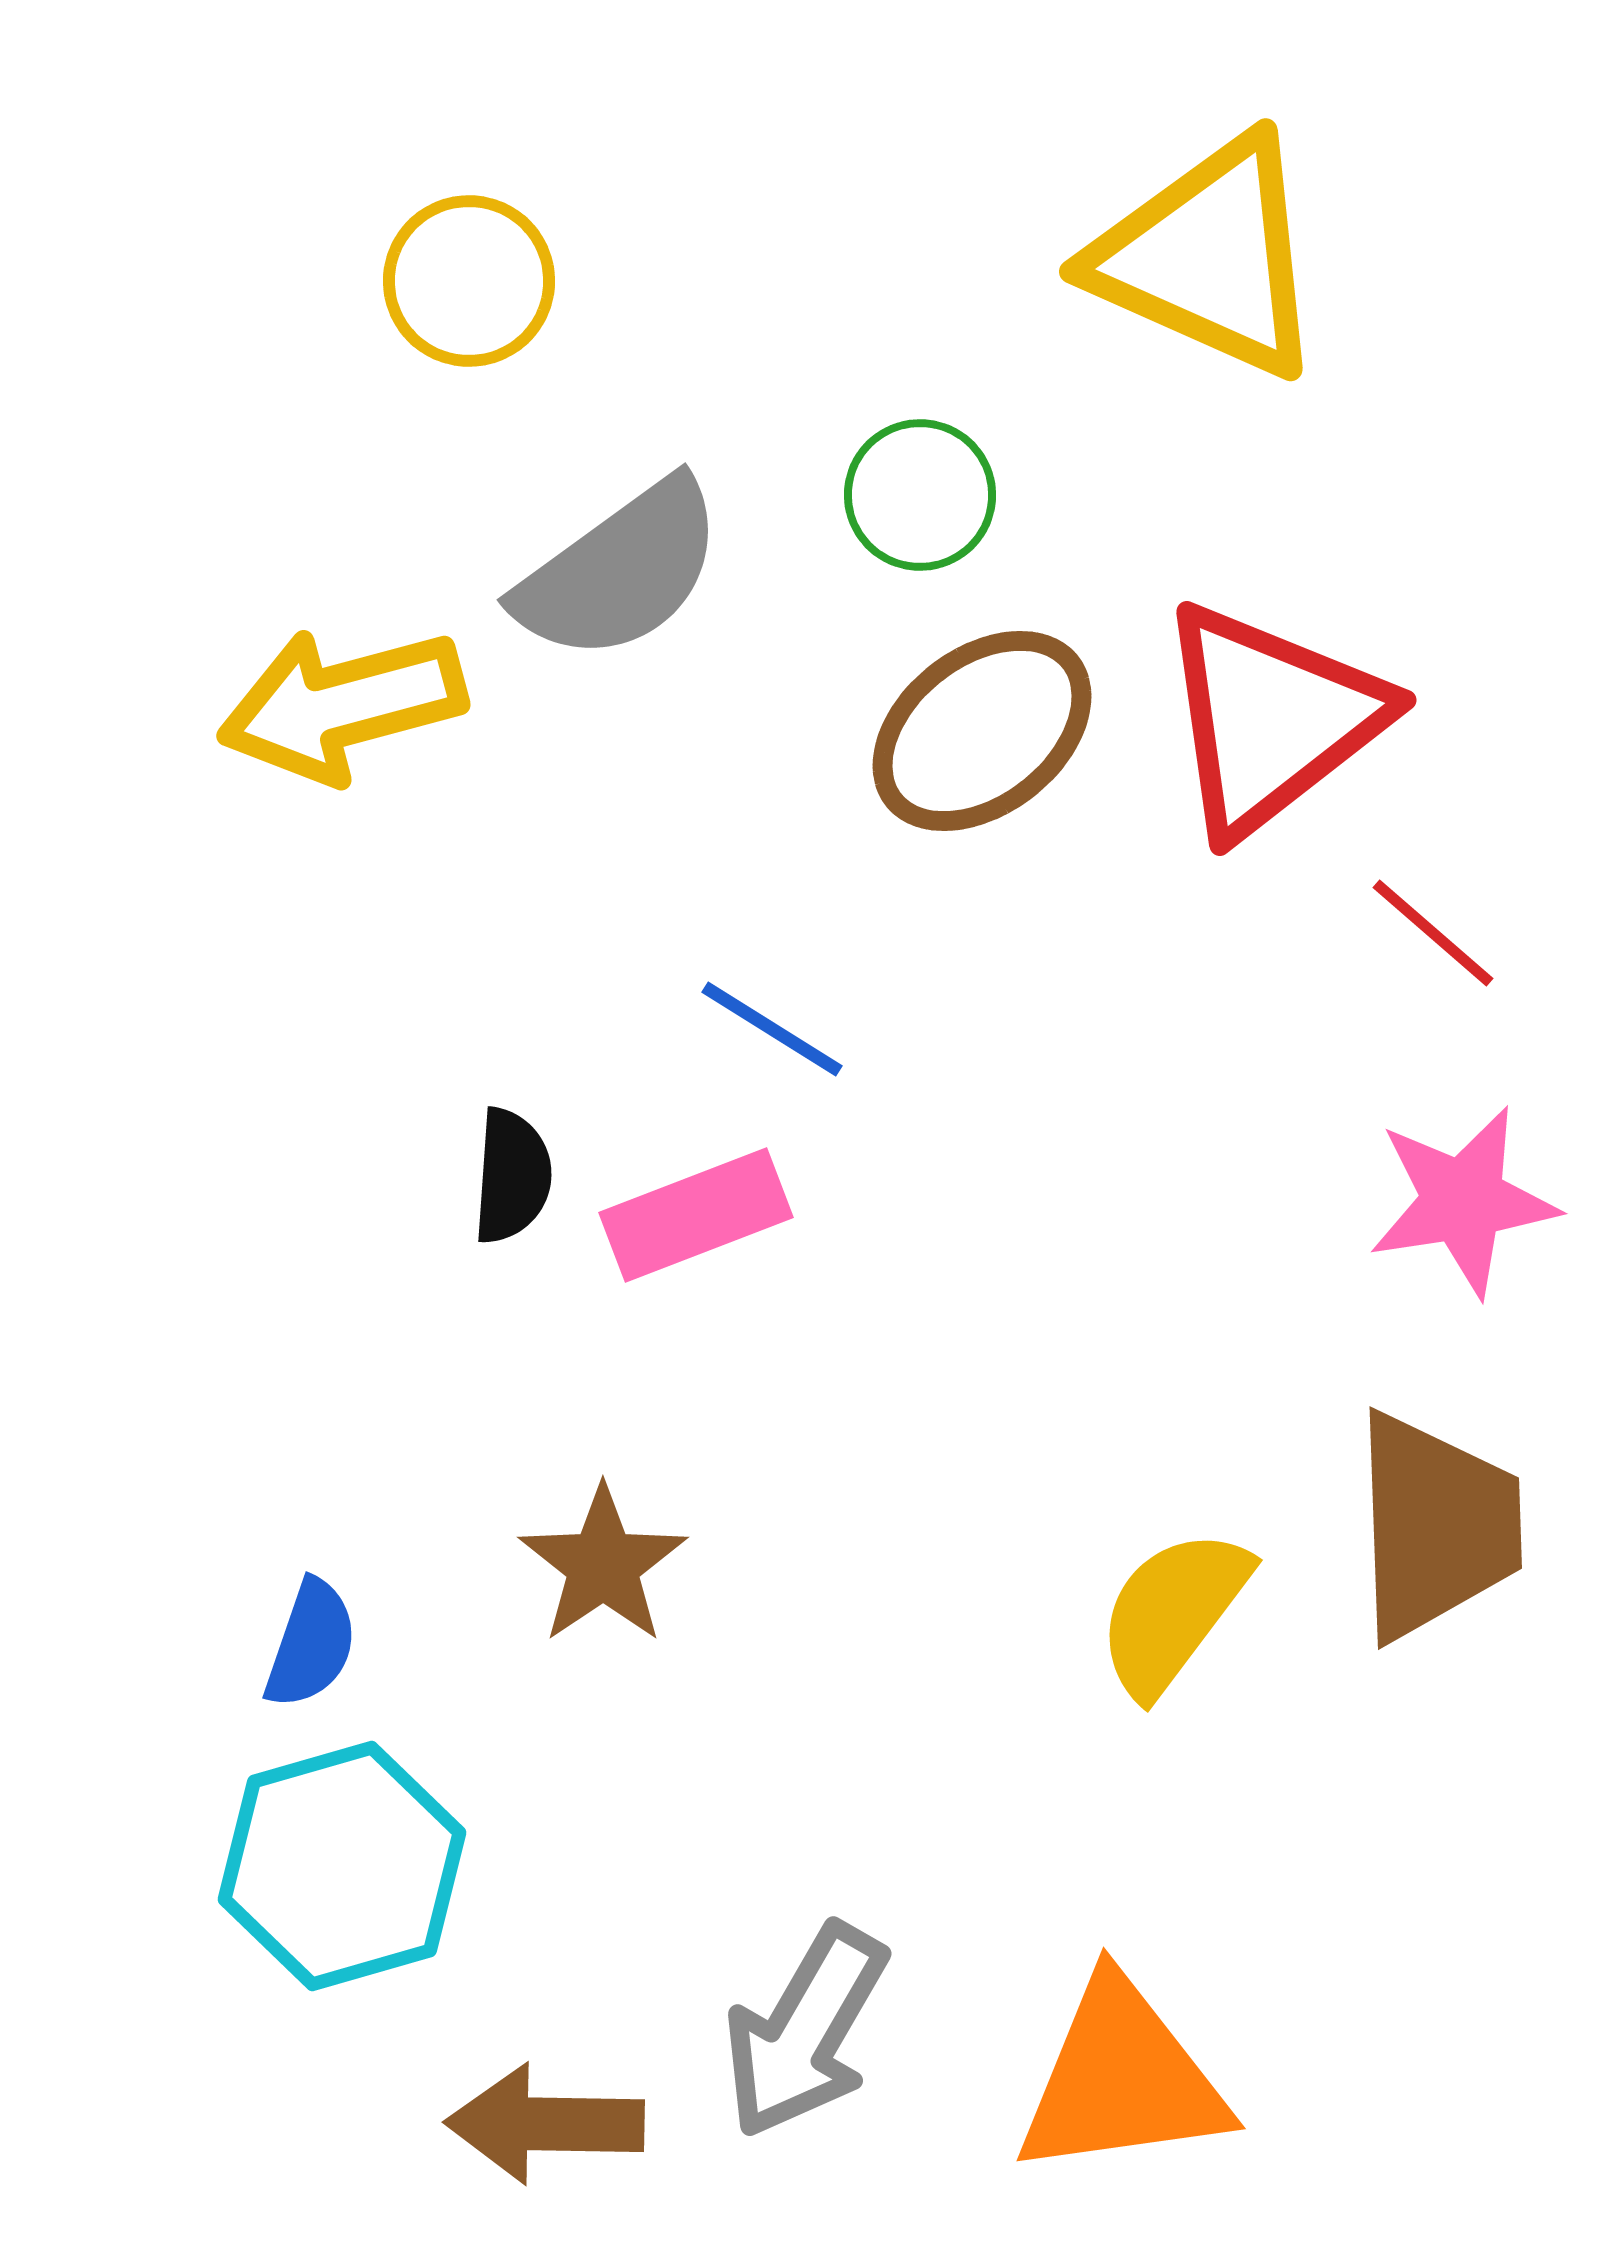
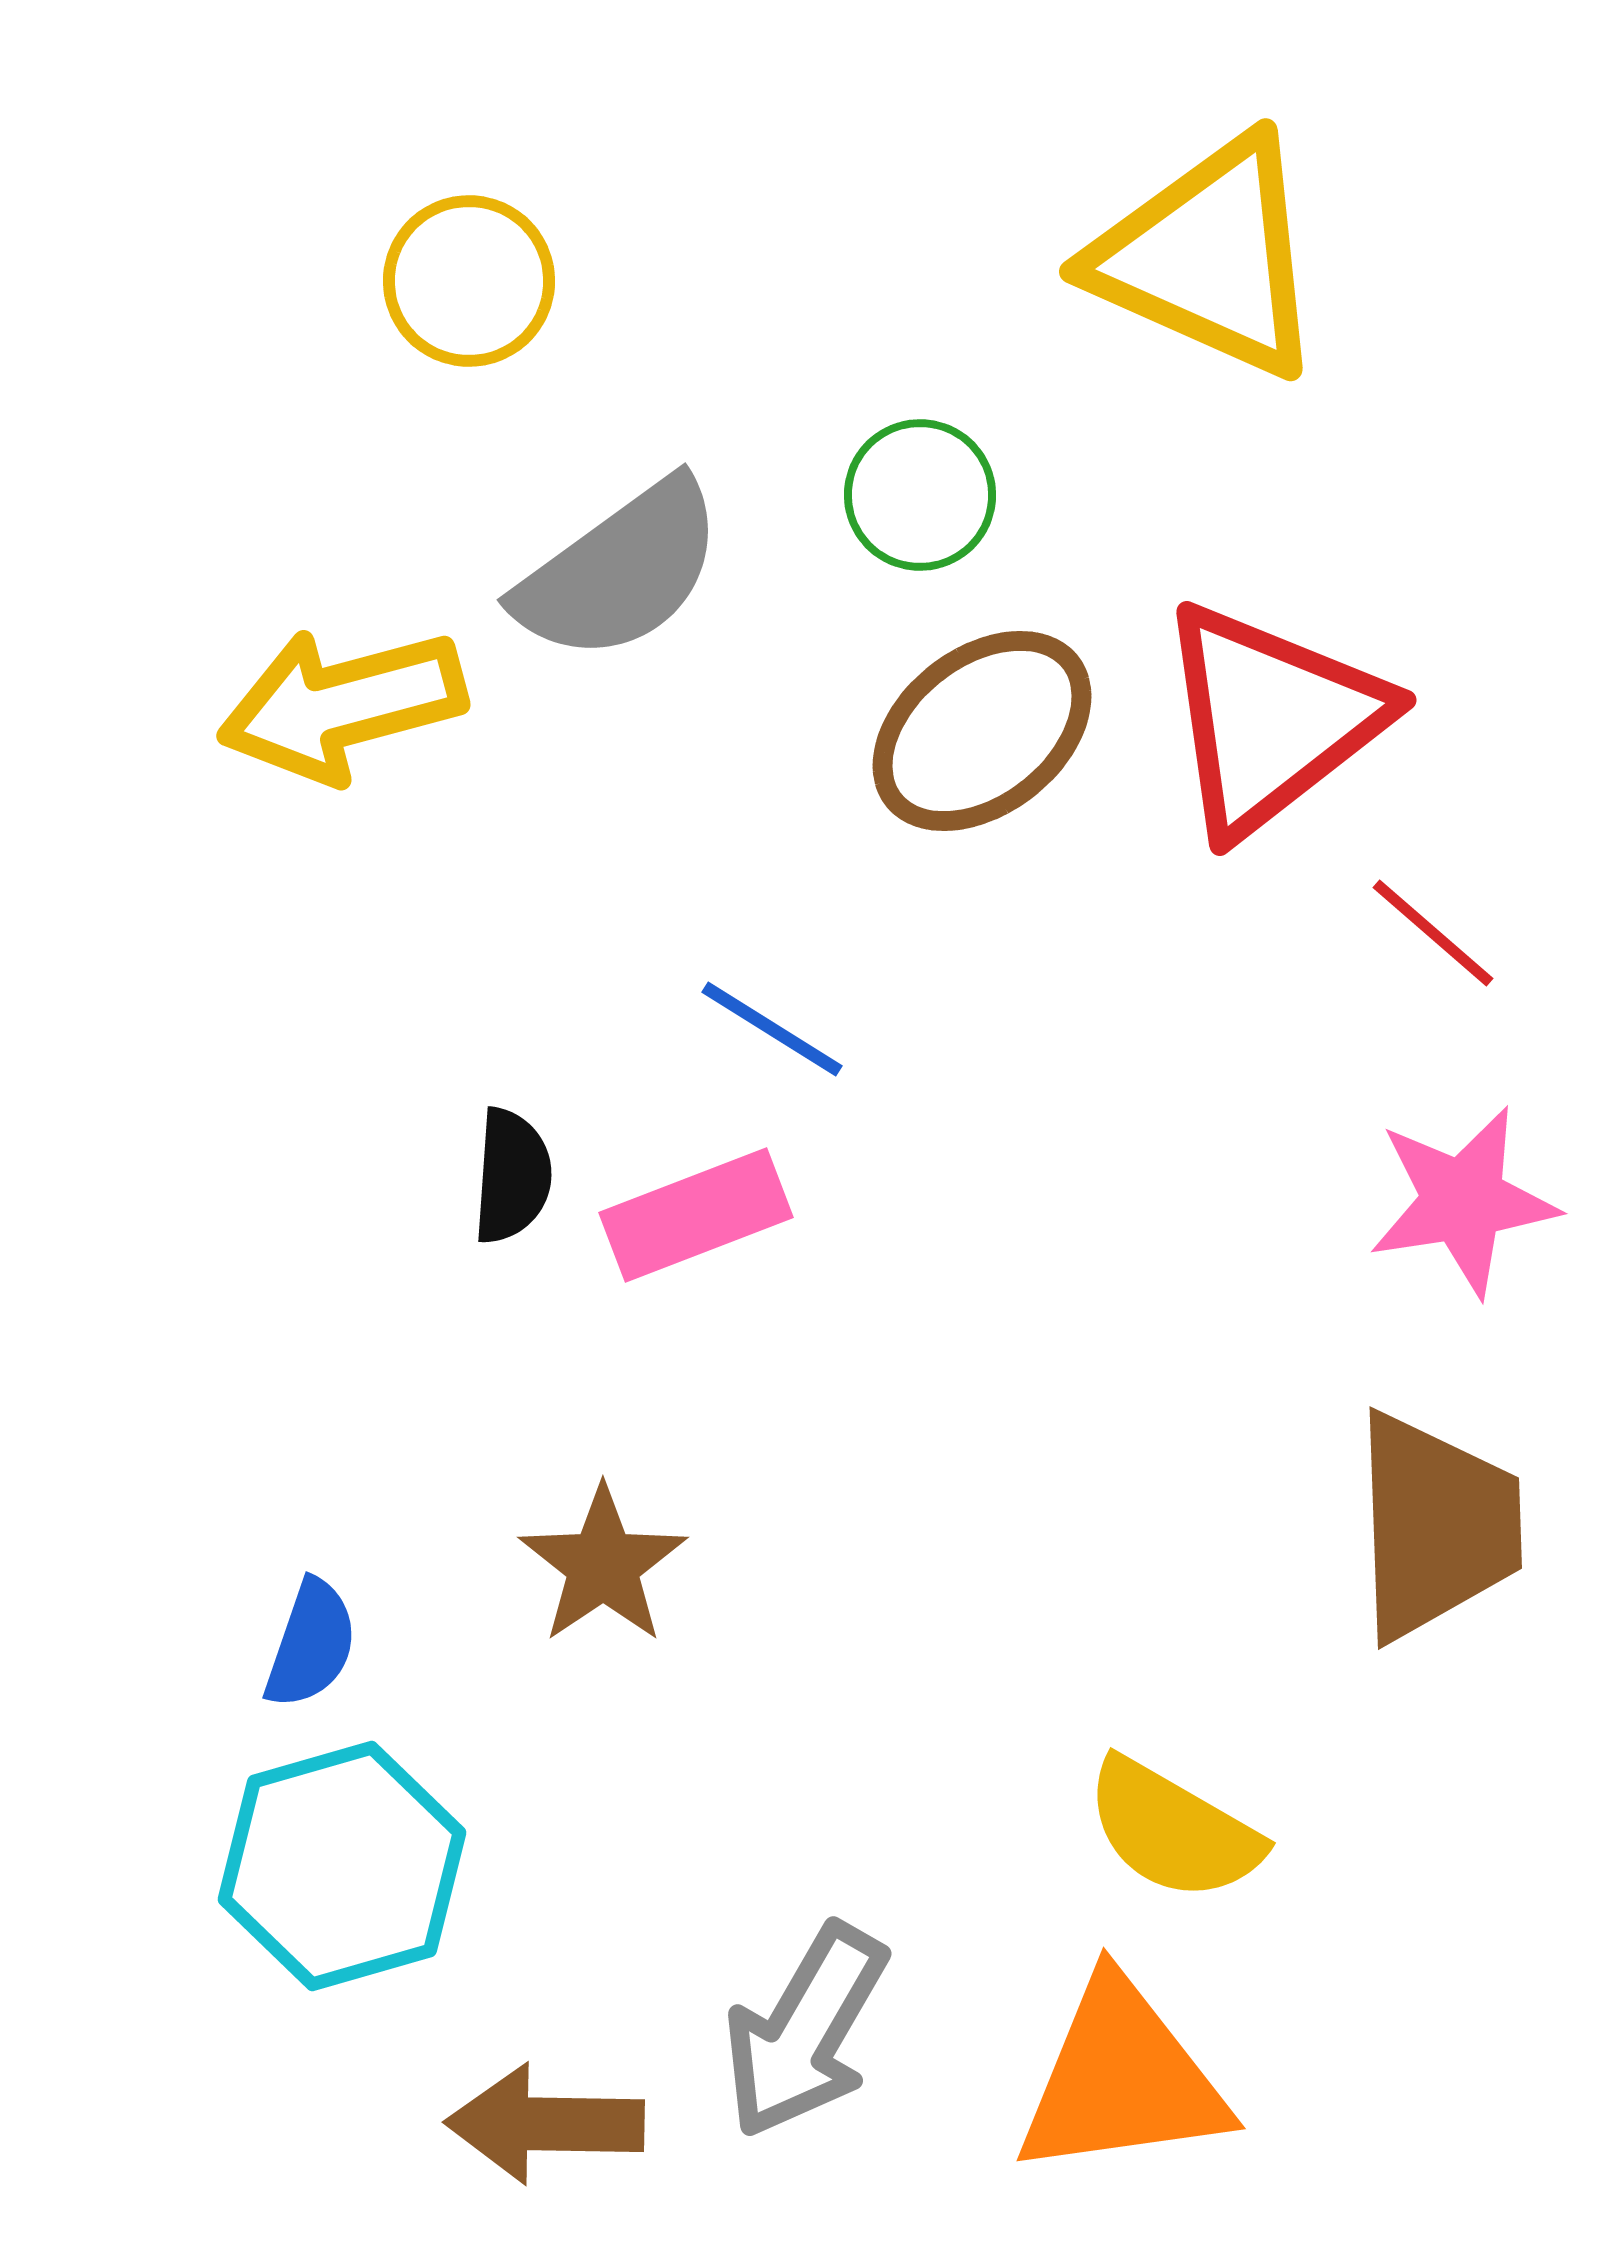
yellow semicircle: moved 218 px down; rotated 97 degrees counterclockwise
